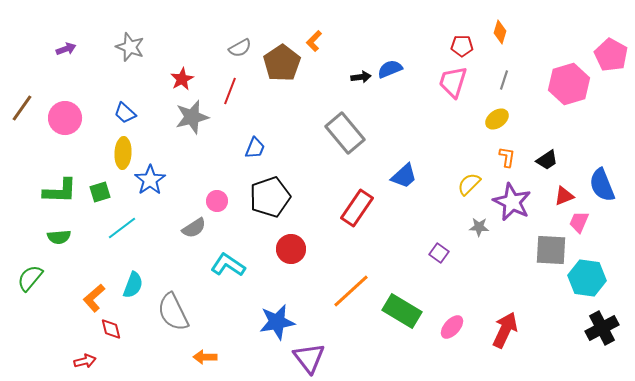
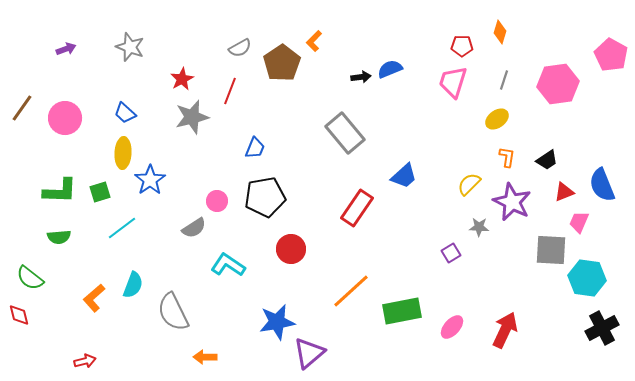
pink hexagon at (569, 84): moved 11 px left; rotated 9 degrees clockwise
red triangle at (564, 196): moved 4 px up
black pentagon at (270, 197): moved 5 px left; rotated 9 degrees clockwise
purple square at (439, 253): moved 12 px right; rotated 24 degrees clockwise
green semicircle at (30, 278): rotated 92 degrees counterclockwise
green rectangle at (402, 311): rotated 42 degrees counterclockwise
red diamond at (111, 329): moved 92 px left, 14 px up
purple triangle at (309, 358): moved 5 px up; rotated 28 degrees clockwise
